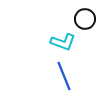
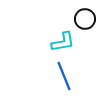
cyan L-shape: rotated 30 degrees counterclockwise
